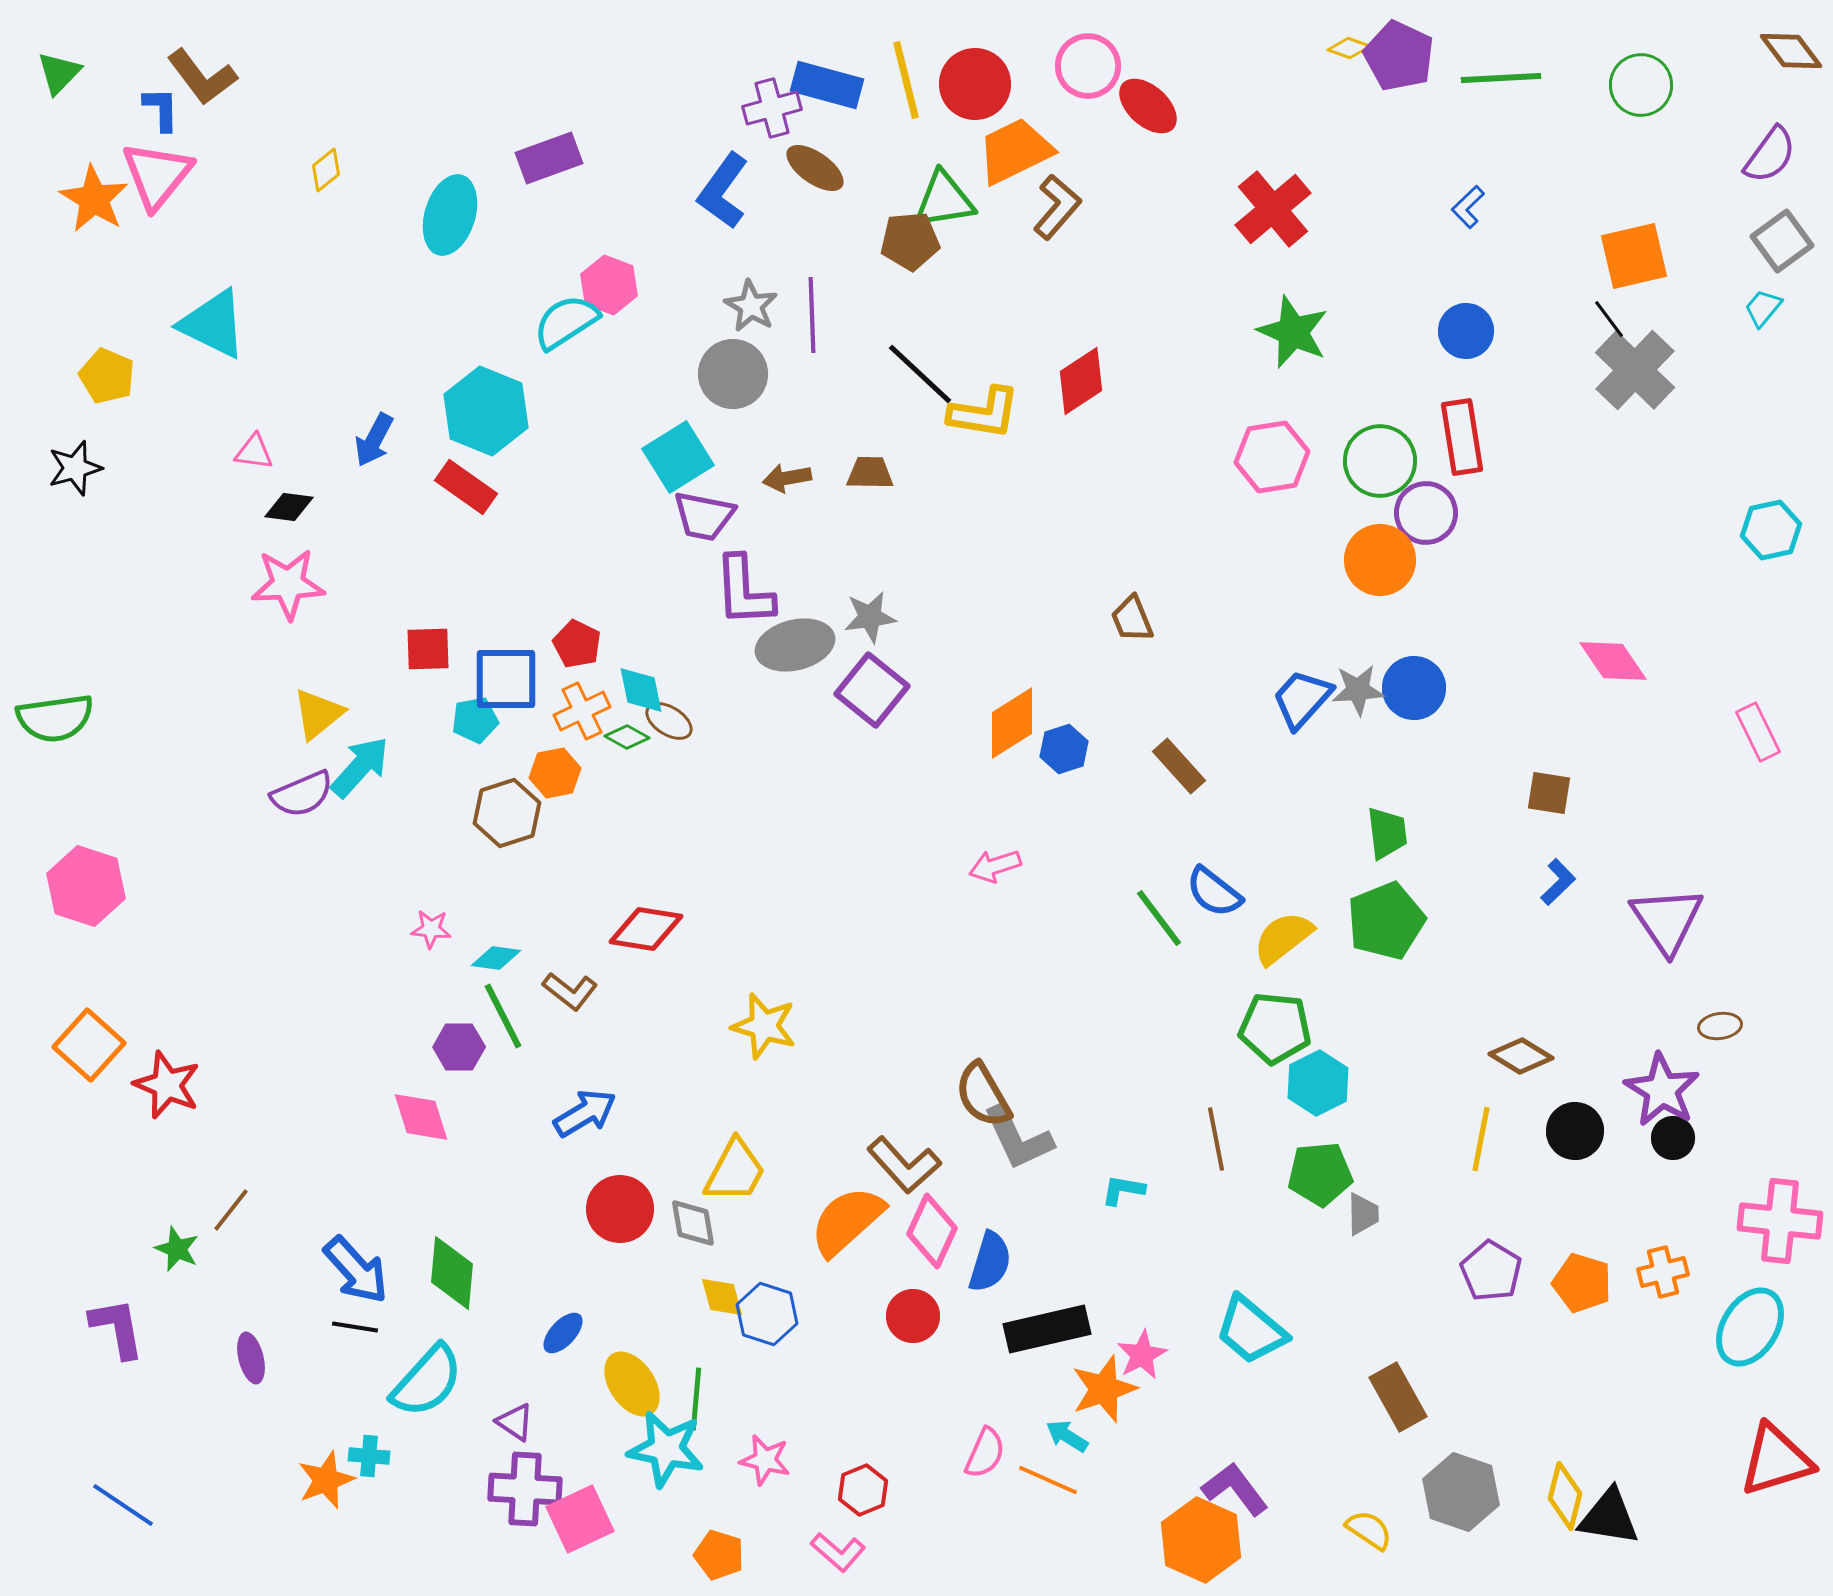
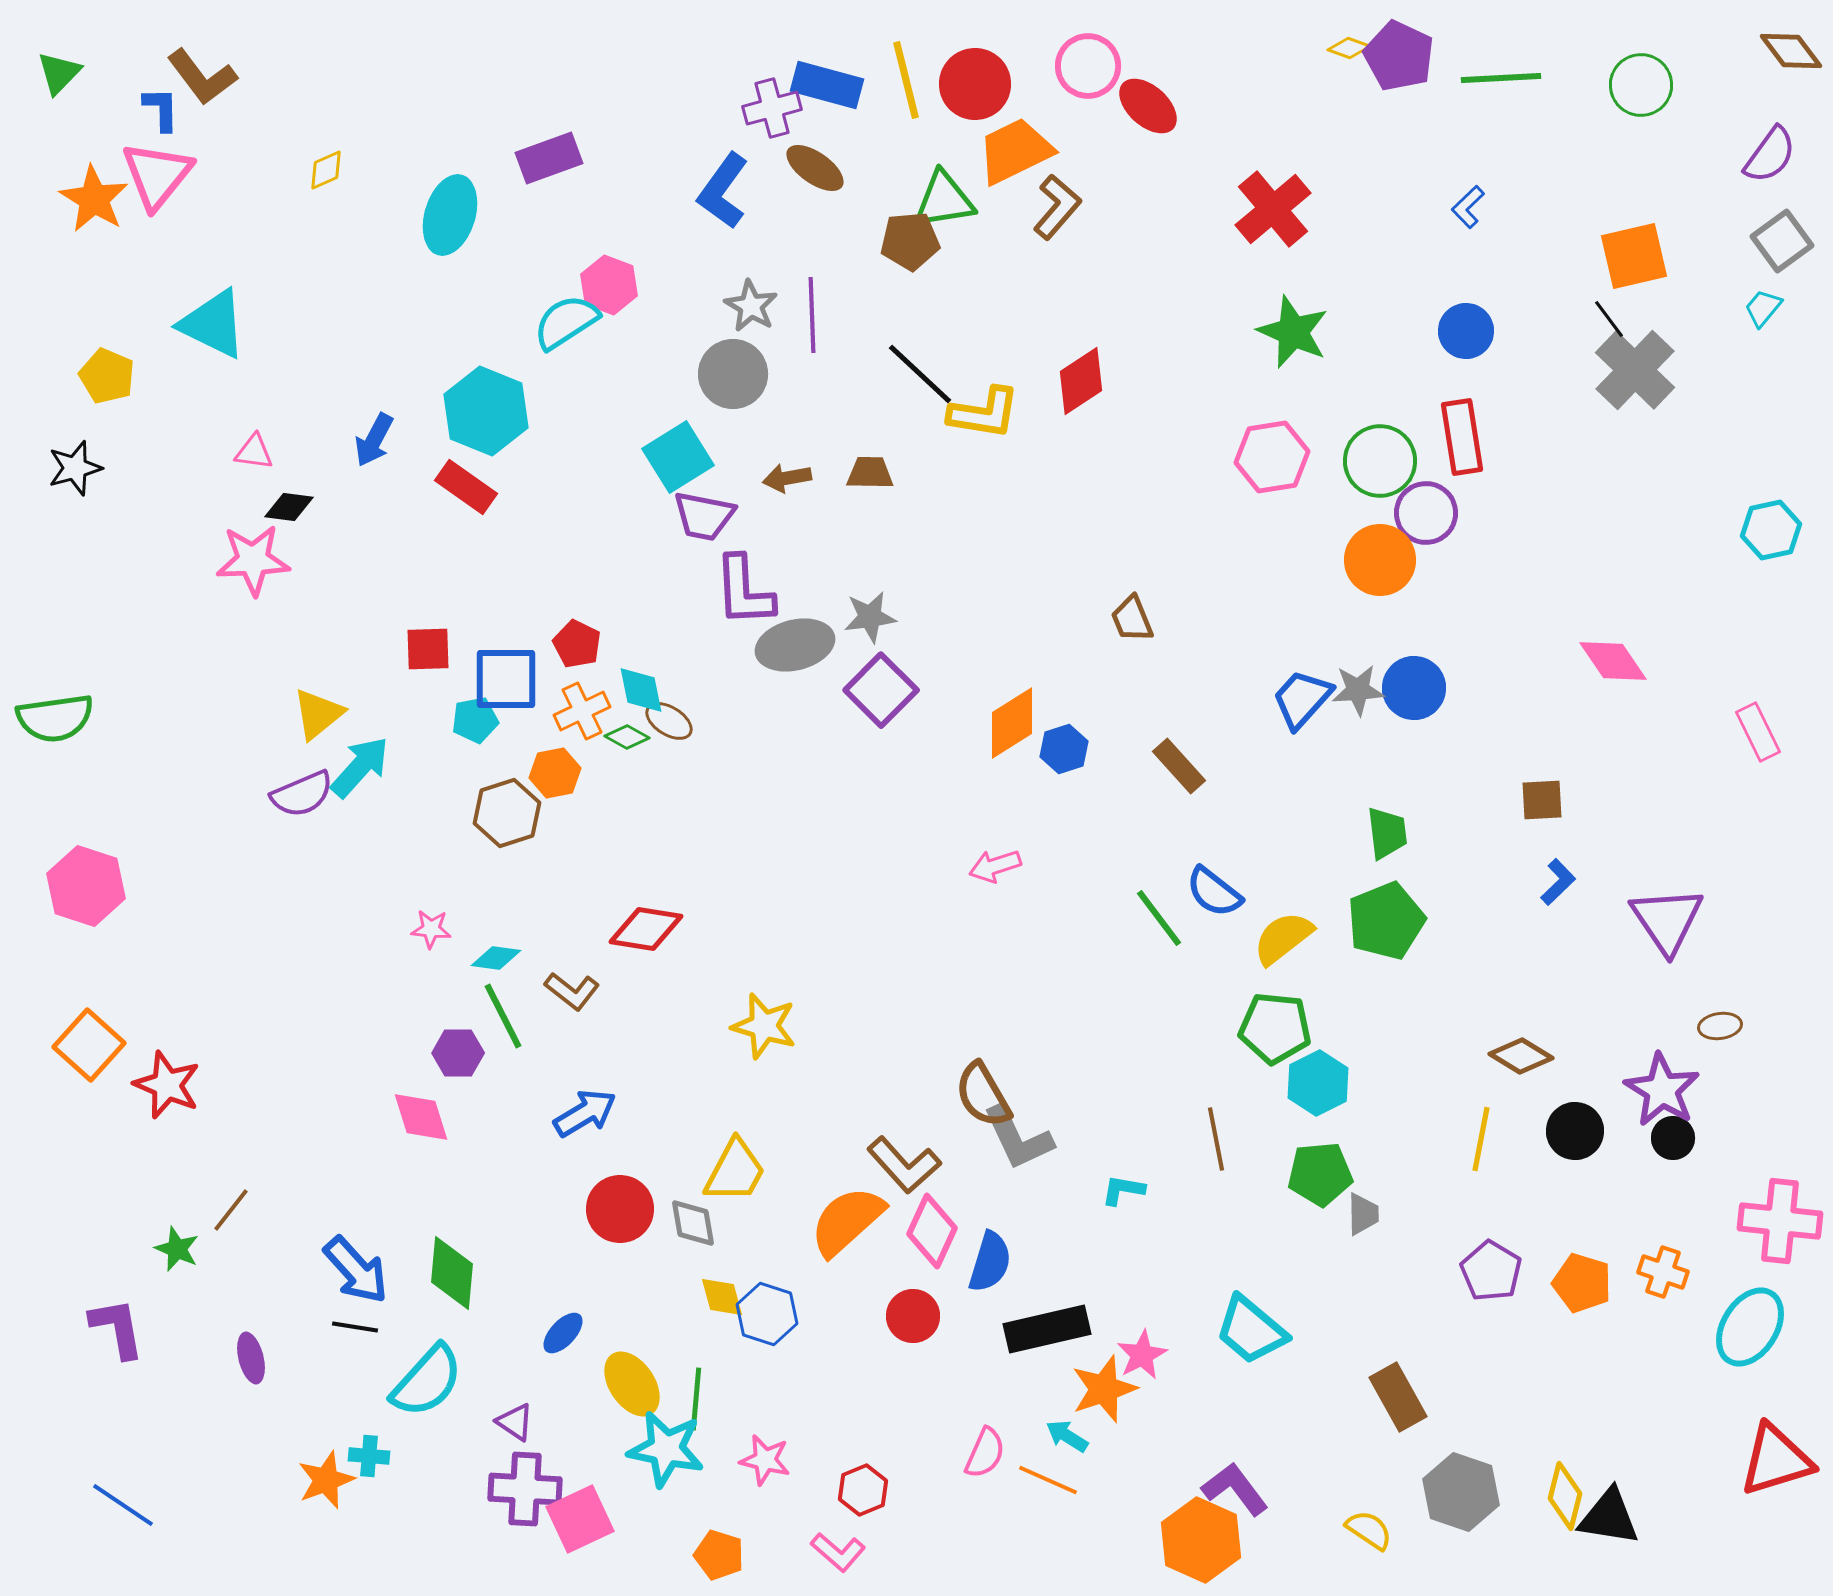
yellow diamond at (326, 170): rotated 15 degrees clockwise
pink star at (288, 584): moved 35 px left, 24 px up
purple square at (872, 690): moved 9 px right; rotated 6 degrees clockwise
brown square at (1549, 793): moved 7 px left, 7 px down; rotated 12 degrees counterclockwise
brown L-shape at (570, 991): moved 2 px right
purple hexagon at (459, 1047): moved 1 px left, 6 px down
orange cross at (1663, 1272): rotated 33 degrees clockwise
